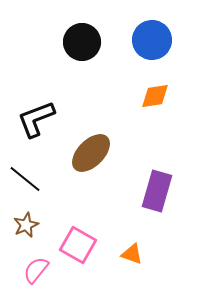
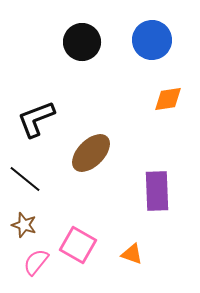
orange diamond: moved 13 px right, 3 px down
purple rectangle: rotated 18 degrees counterclockwise
brown star: moved 2 px left; rotated 30 degrees counterclockwise
pink semicircle: moved 8 px up
